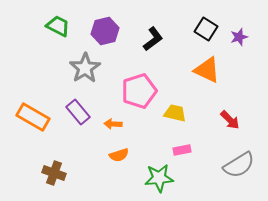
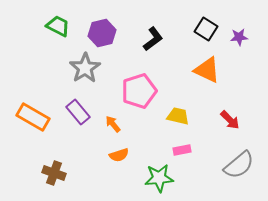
purple hexagon: moved 3 px left, 2 px down
purple star: rotated 12 degrees clockwise
yellow trapezoid: moved 3 px right, 3 px down
orange arrow: rotated 48 degrees clockwise
gray semicircle: rotated 8 degrees counterclockwise
